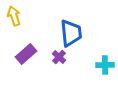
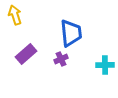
yellow arrow: moved 1 px right, 1 px up
purple cross: moved 2 px right, 2 px down; rotated 24 degrees clockwise
